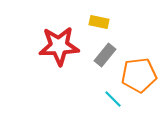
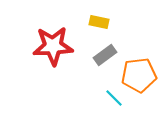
red star: moved 6 px left
gray rectangle: rotated 15 degrees clockwise
cyan line: moved 1 px right, 1 px up
